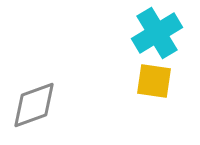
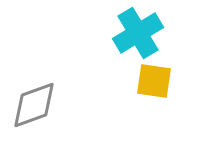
cyan cross: moved 19 px left
